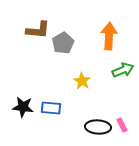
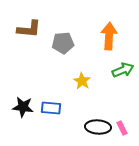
brown L-shape: moved 9 px left, 1 px up
gray pentagon: rotated 25 degrees clockwise
pink rectangle: moved 3 px down
